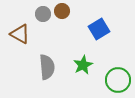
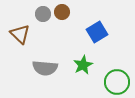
brown circle: moved 1 px down
blue square: moved 2 px left, 3 px down
brown triangle: rotated 15 degrees clockwise
gray semicircle: moved 2 px left, 1 px down; rotated 100 degrees clockwise
green circle: moved 1 px left, 2 px down
